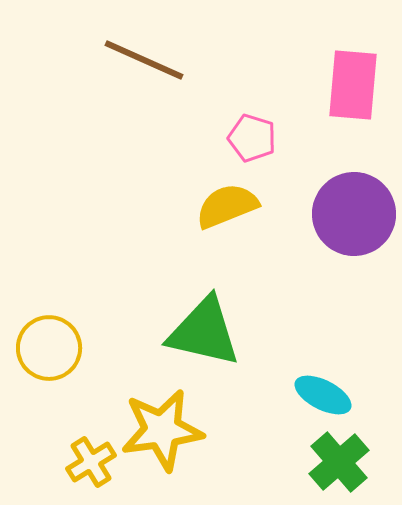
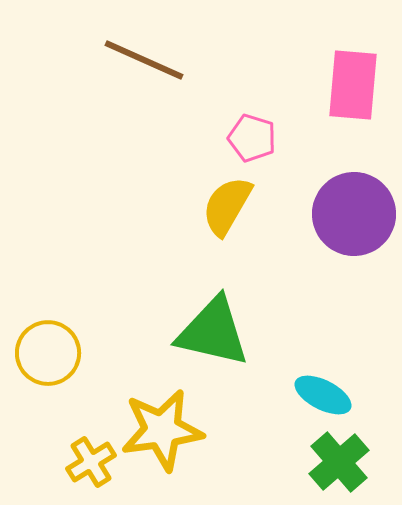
yellow semicircle: rotated 38 degrees counterclockwise
green triangle: moved 9 px right
yellow circle: moved 1 px left, 5 px down
